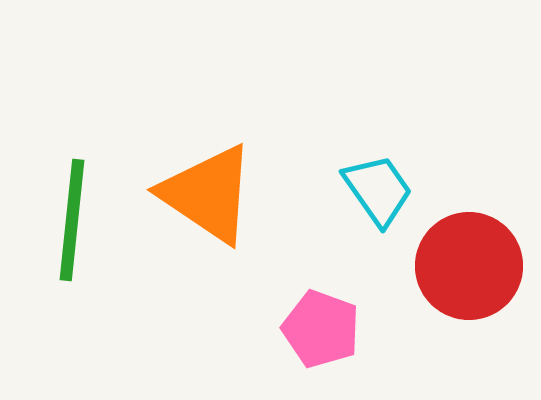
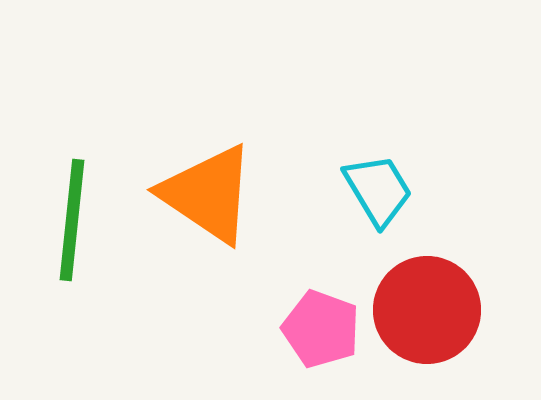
cyan trapezoid: rotated 4 degrees clockwise
red circle: moved 42 px left, 44 px down
